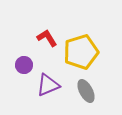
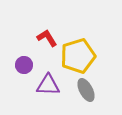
yellow pentagon: moved 3 px left, 4 px down
purple triangle: rotated 25 degrees clockwise
gray ellipse: moved 1 px up
